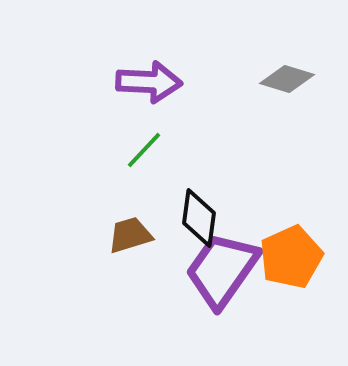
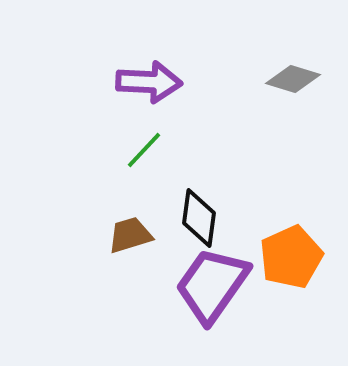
gray diamond: moved 6 px right
purple trapezoid: moved 10 px left, 15 px down
